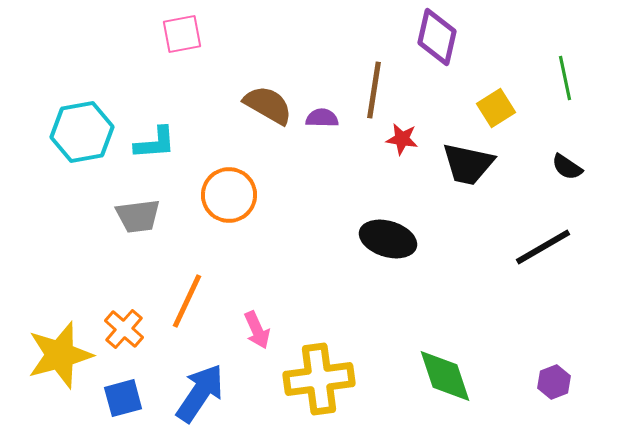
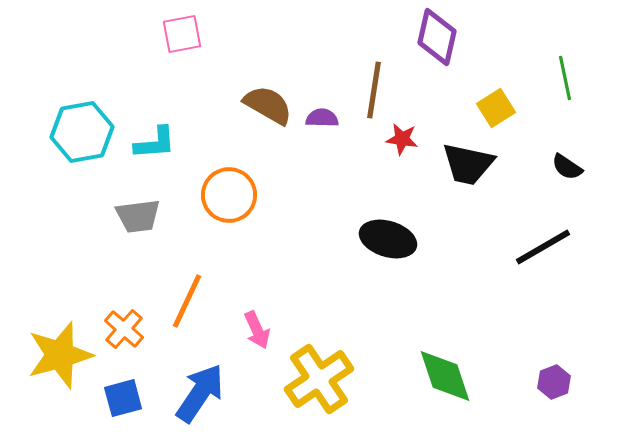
yellow cross: rotated 26 degrees counterclockwise
